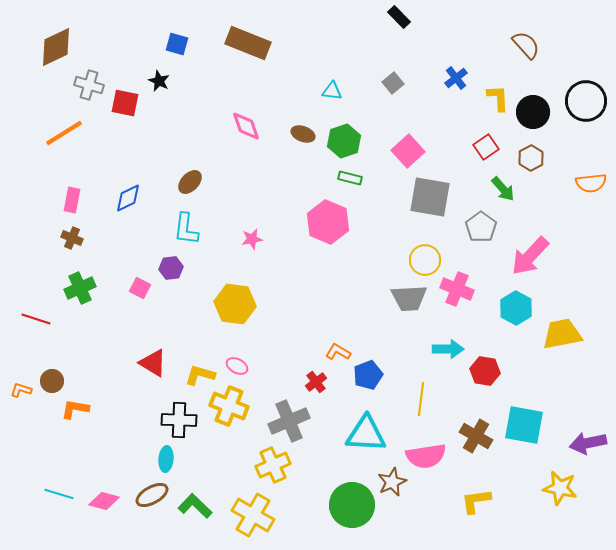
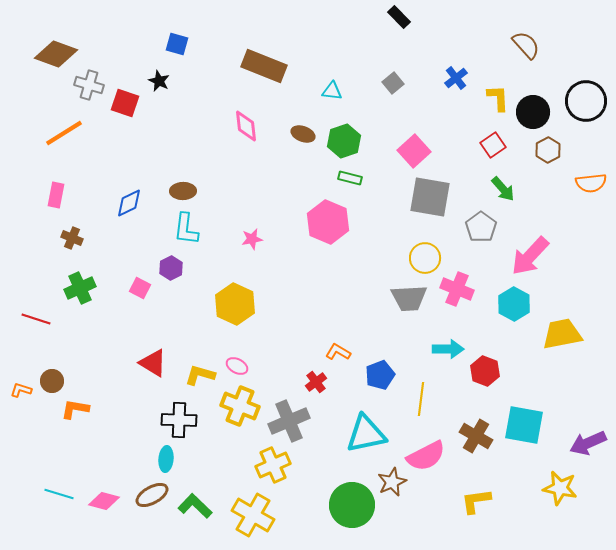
brown rectangle at (248, 43): moved 16 px right, 23 px down
brown diamond at (56, 47): moved 7 px down; rotated 45 degrees clockwise
red square at (125, 103): rotated 8 degrees clockwise
pink diamond at (246, 126): rotated 12 degrees clockwise
red square at (486, 147): moved 7 px right, 2 px up
pink square at (408, 151): moved 6 px right
brown hexagon at (531, 158): moved 17 px right, 8 px up
brown ellipse at (190, 182): moved 7 px left, 9 px down; rotated 45 degrees clockwise
blue diamond at (128, 198): moved 1 px right, 5 px down
pink rectangle at (72, 200): moved 16 px left, 5 px up
yellow circle at (425, 260): moved 2 px up
purple hexagon at (171, 268): rotated 20 degrees counterclockwise
yellow hexagon at (235, 304): rotated 18 degrees clockwise
cyan hexagon at (516, 308): moved 2 px left, 4 px up
red hexagon at (485, 371): rotated 12 degrees clockwise
blue pentagon at (368, 375): moved 12 px right
yellow cross at (229, 406): moved 11 px right
cyan triangle at (366, 434): rotated 15 degrees counterclockwise
purple arrow at (588, 443): rotated 12 degrees counterclockwise
pink semicircle at (426, 456): rotated 18 degrees counterclockwise
